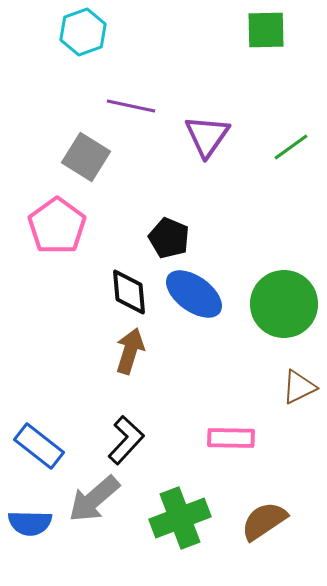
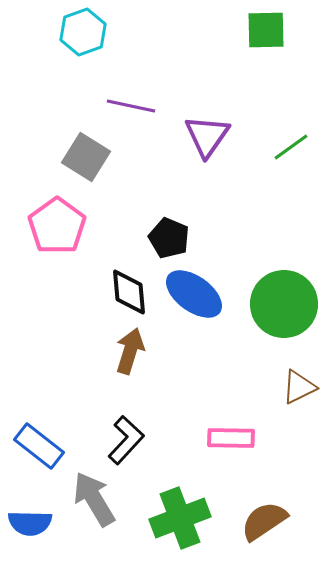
gray arrow: rotated 100 degrees clockwise
